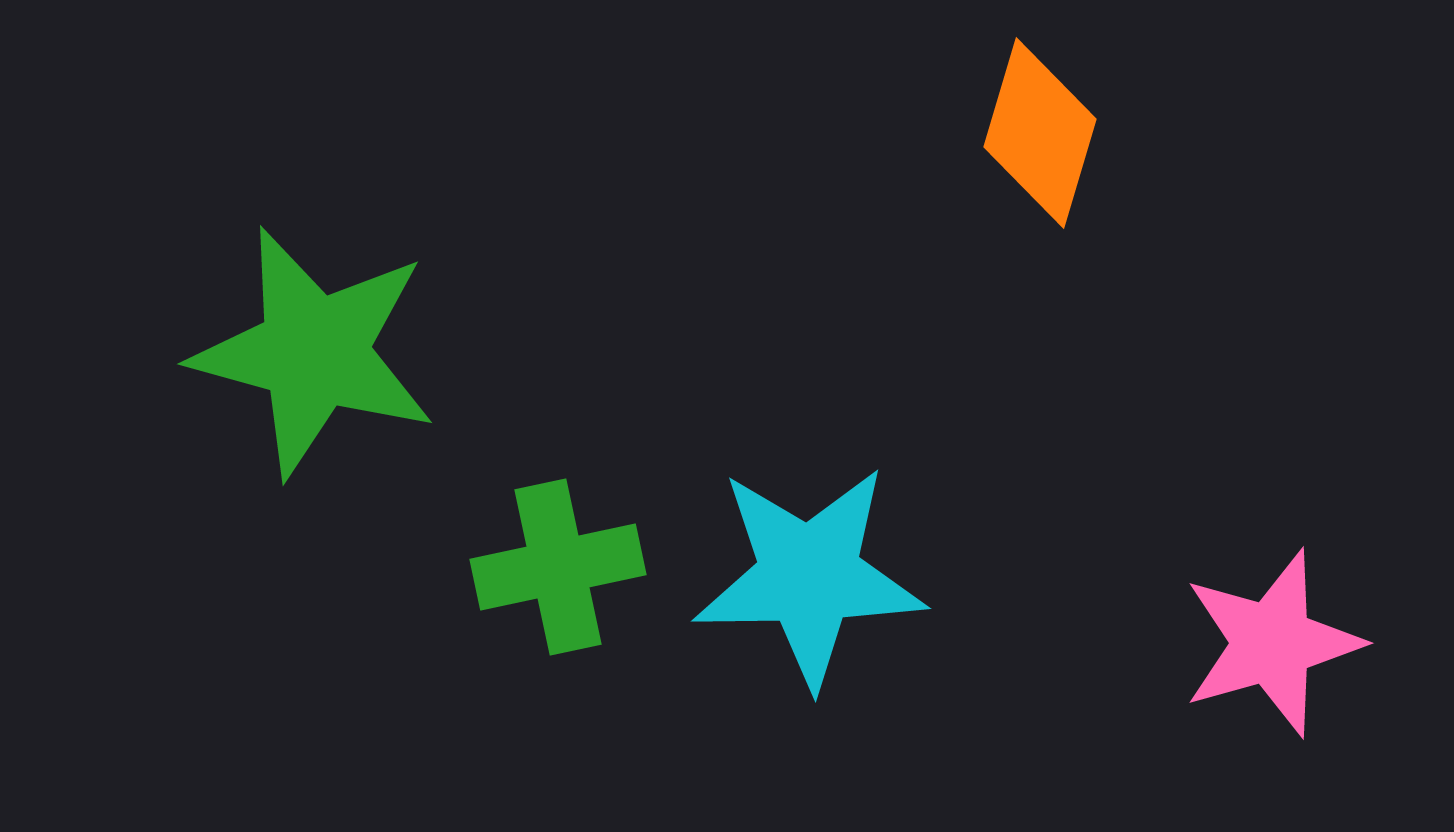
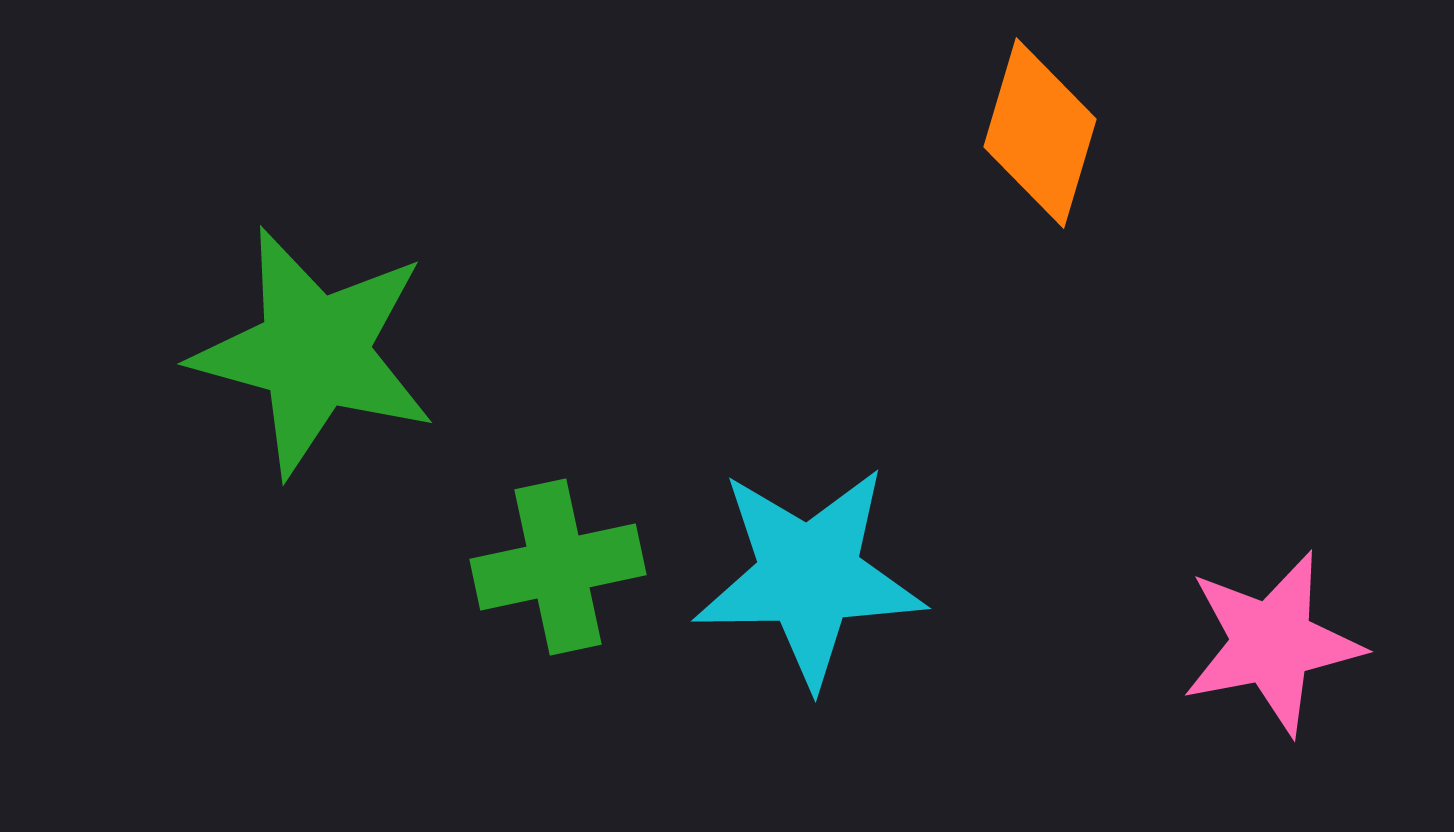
pink star: rotated 5 degrees clockwise
